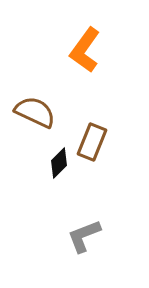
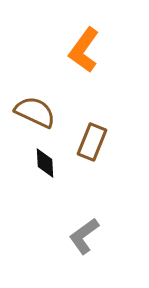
orange L-shape: moved 1 px left
black diamond: moved 14 px left; rotated 48 degrees counterclockwise
gray L-shape: rotated 15 degrees counterclockwise
